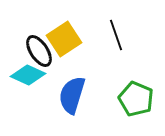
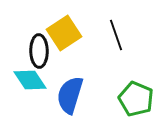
yellow square: moved 6 px up
black ellipse: rotated 32 degrees clockwise
cyan diamond: moved 2 px right, 5 px down; rotated 32 degrees clockwise
blue semicircle: moved 2 px left
